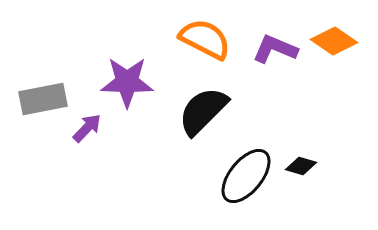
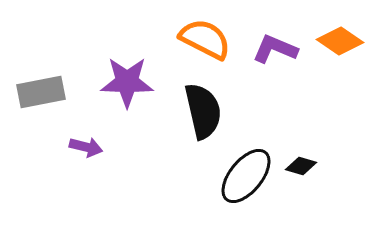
orange diamond: moved 6 px right
gray rectangle: moved 2 px left, 7 px up
black semicircle: rotated 122 degrees clockwise
purple arrow: moved 1 px left, 19 px down; rotated 60 degrees clockwise
